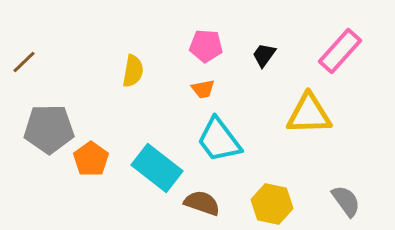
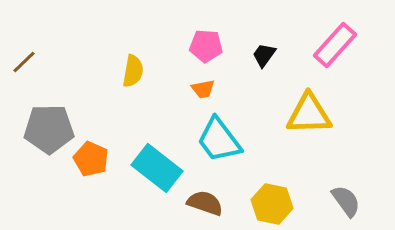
pink rectangle: moved 5 px left, 6 px up
orange pentagon: rotated 12 degrees counterclockwise
brown semicircle: moved 3 px right
